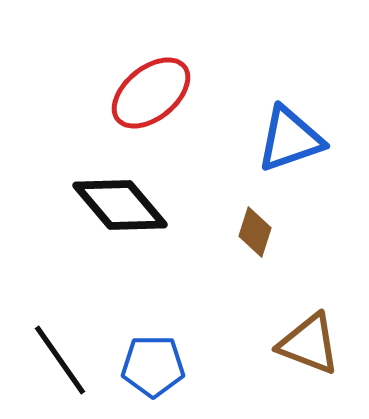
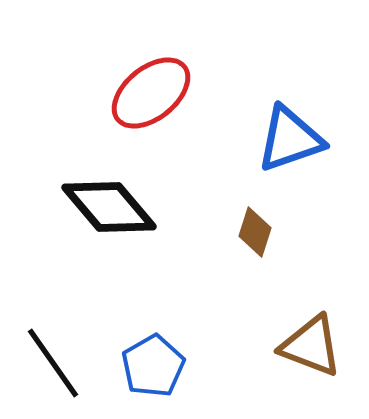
black diamond: moved 11 px left, 2 px down
brown triangle: moved 2 px right, 2 px down
black line: moved 7 px left, 3 px down
blue pentagon: rotated 30 degrees counterclockwise
